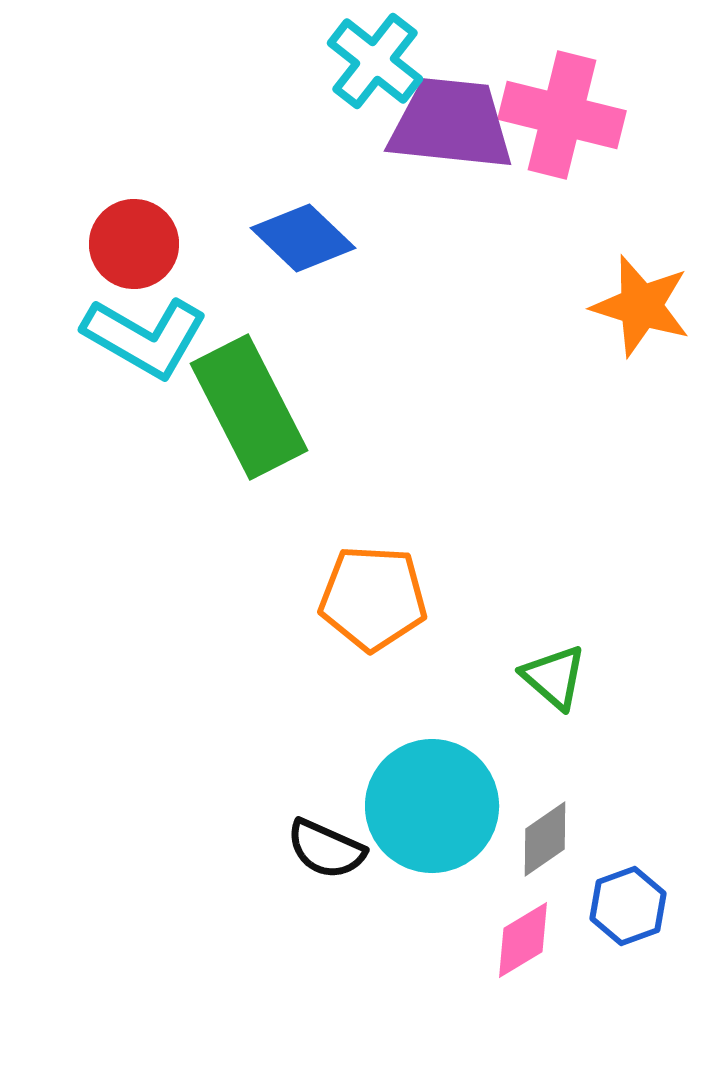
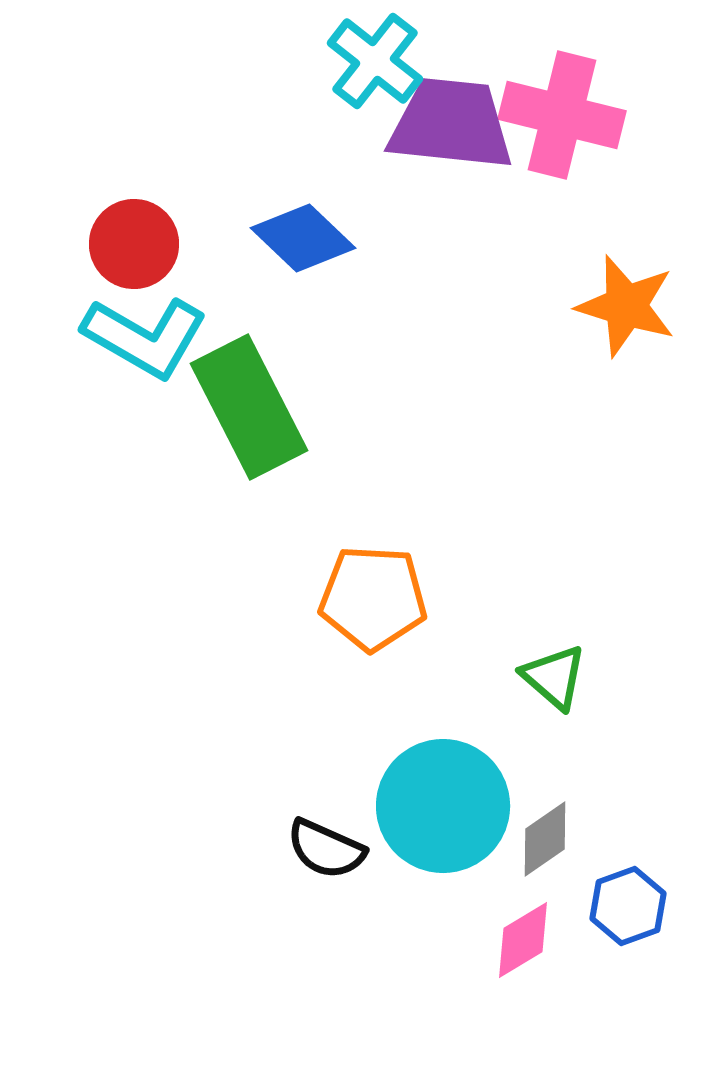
orange star: moved 15 px left
cyan circle: moved 11 px right
